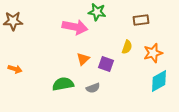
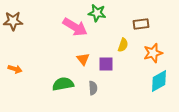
green star: moved 1 px down
brown rectangle: moved 4 px down
pink arrow: rotated 20 degrees clockwise
yellow semicircle: moved 4 px left, 2 px up
orange triangle: rotated 24 degrees counterclockwise
purple square: rotated 21 degrees counterclockwise
gray semicircle: rotated 72 degrees counterclockwise
